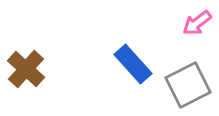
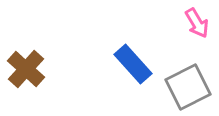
pink arrow: rotated 84 degrees counterclockwise
gray square: moved 2 px down
